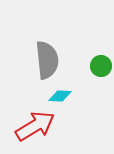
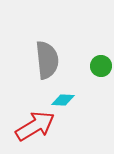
cyan diamond: moved 3 px right, 4 px down
